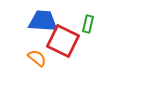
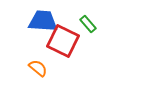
green rectangle: rotated 54 degrees counterclockwise
orange semicircle: moved 1 px right, 10 px down
